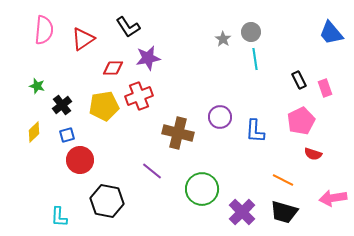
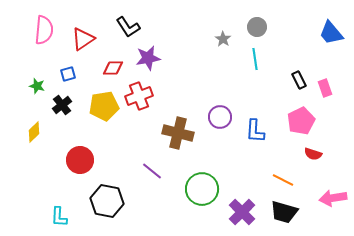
gray circle: moved 6 px right, 5 px up
blue square: moved 1 px right, 61 px up
